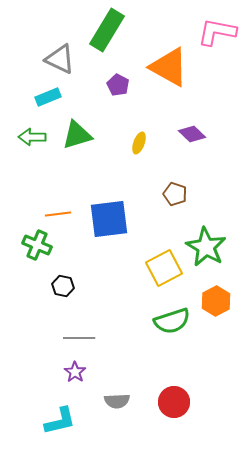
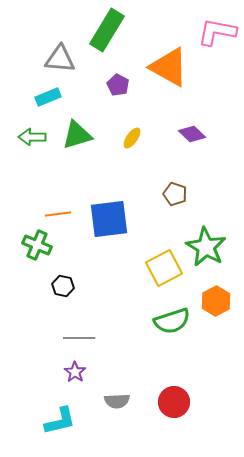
gray triangle: rotated 20 degrees counterclockwise
yellow ellipse: moved 7 px left, 5 px up; rotated 15 degrees clockwise
